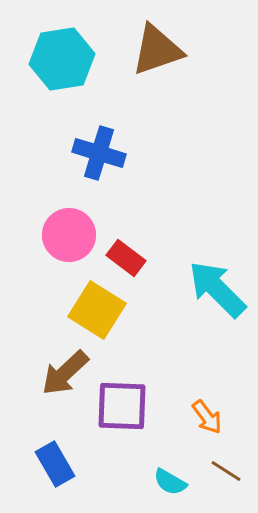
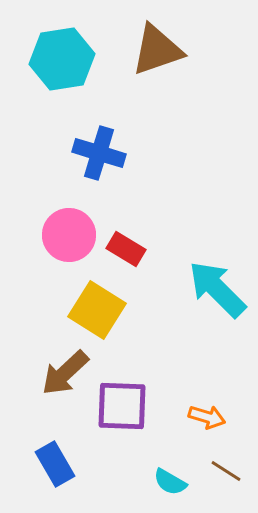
red rectangle: moved 9 px up; rotated 6 degrees counterclockwise
orange arrow: rotated 36 degrees counterclockwise
